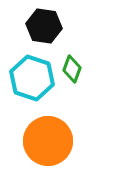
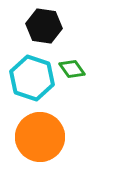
green diamond: rotated 56 degrees counterclockwise
orange circle: moved 8 px left, 4 px up
